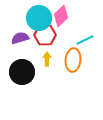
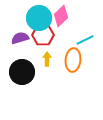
red hexagon: moved 2 px left
